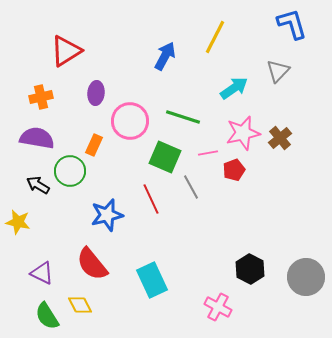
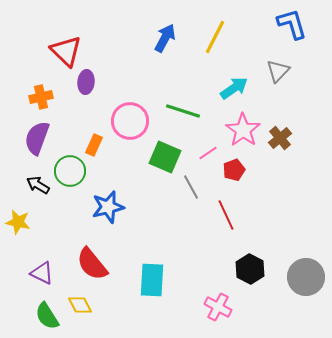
red triangle: rotated 44 degrees counterclockwise
blue arrow: moved 18 px up
purple ellipse: moved 10 px left, 11 px up
green line: moved 6 px up
pink star: moved 3 px up; rotated 24 degrees counterclockwise
purple semicircle: rotated 80 degrees counterclockwise
pink line: rotated 24 degrees counterclockwise
red line: moved 75 px right, 16 px down
blue star: moved 1 px right, 8 px up
cyan rectangle: rotated 28 degrees clockwise
